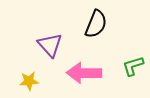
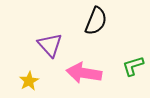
black semicircle: moved 3 px up
pink arrow: rotated 8 degrees clockwise
yellow star: rotated 24 degrees counterclockwise
